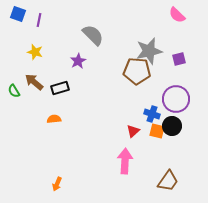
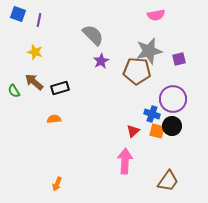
pink semicircle: moved 21 px left; rotated 54 degrees counterclockwise
purple star: moved 23 px right
purple circle: moved 3 px left
